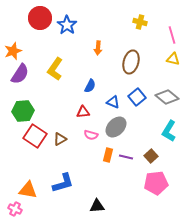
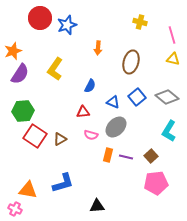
blue star: rotated 18 degrees clockwise
